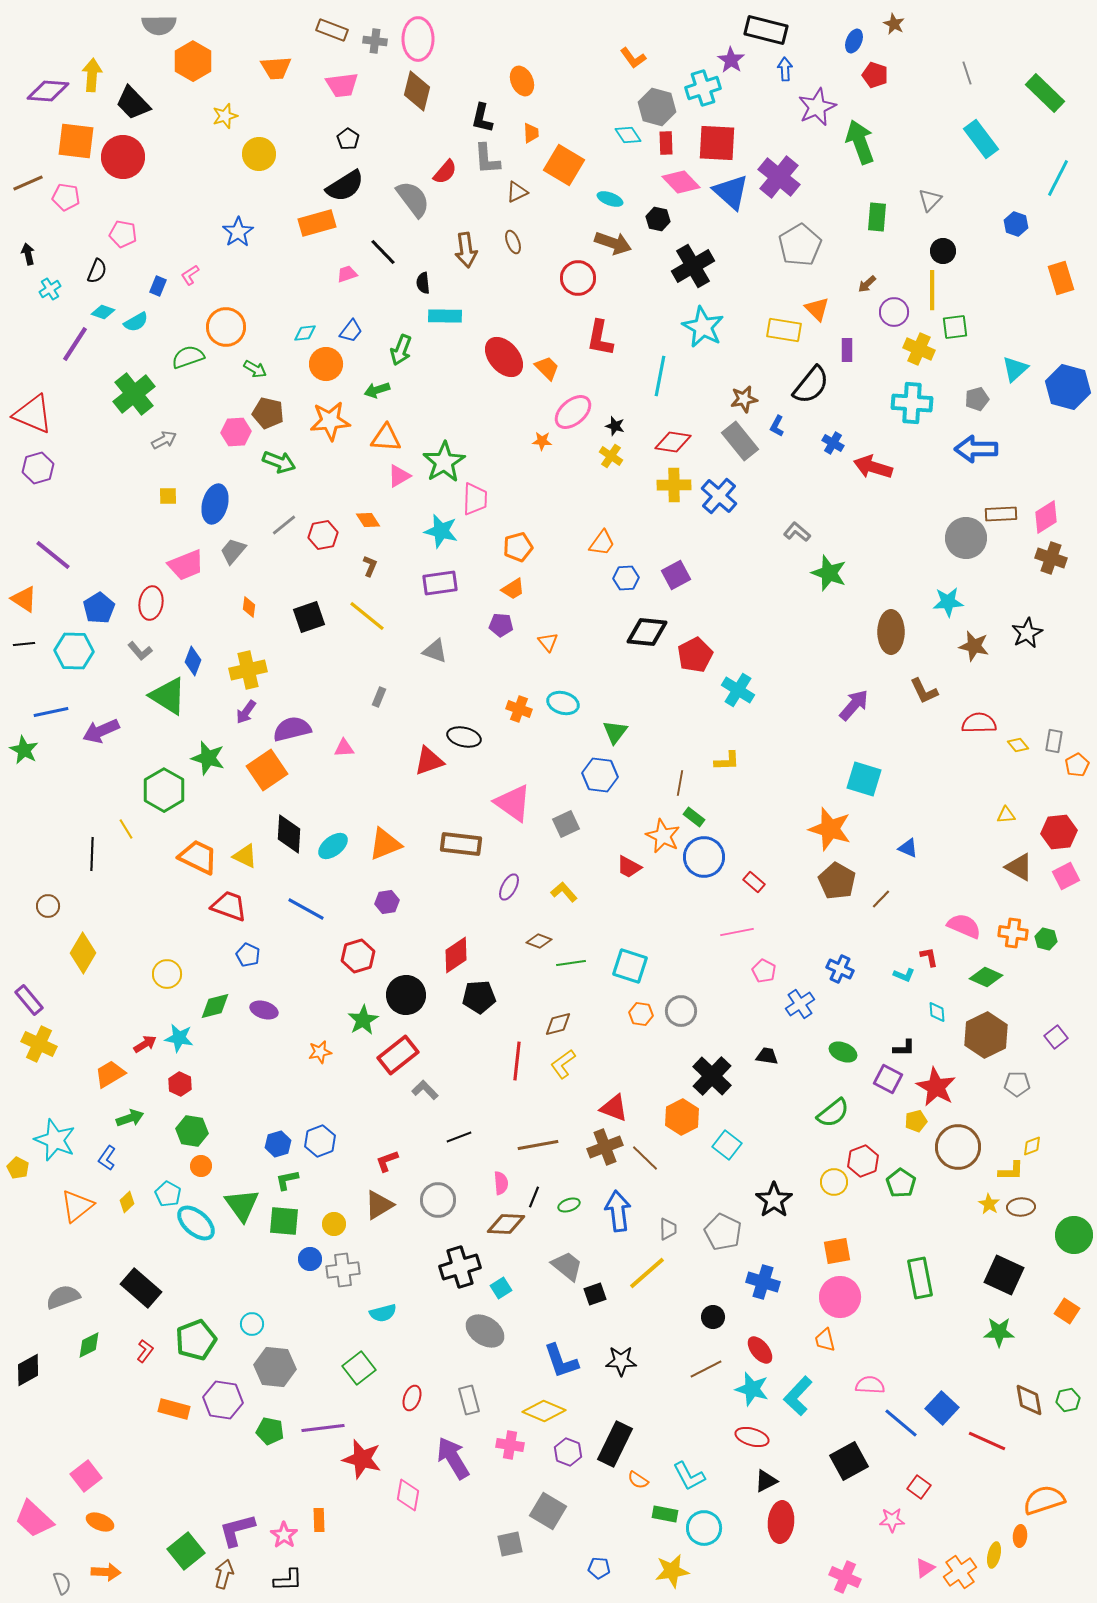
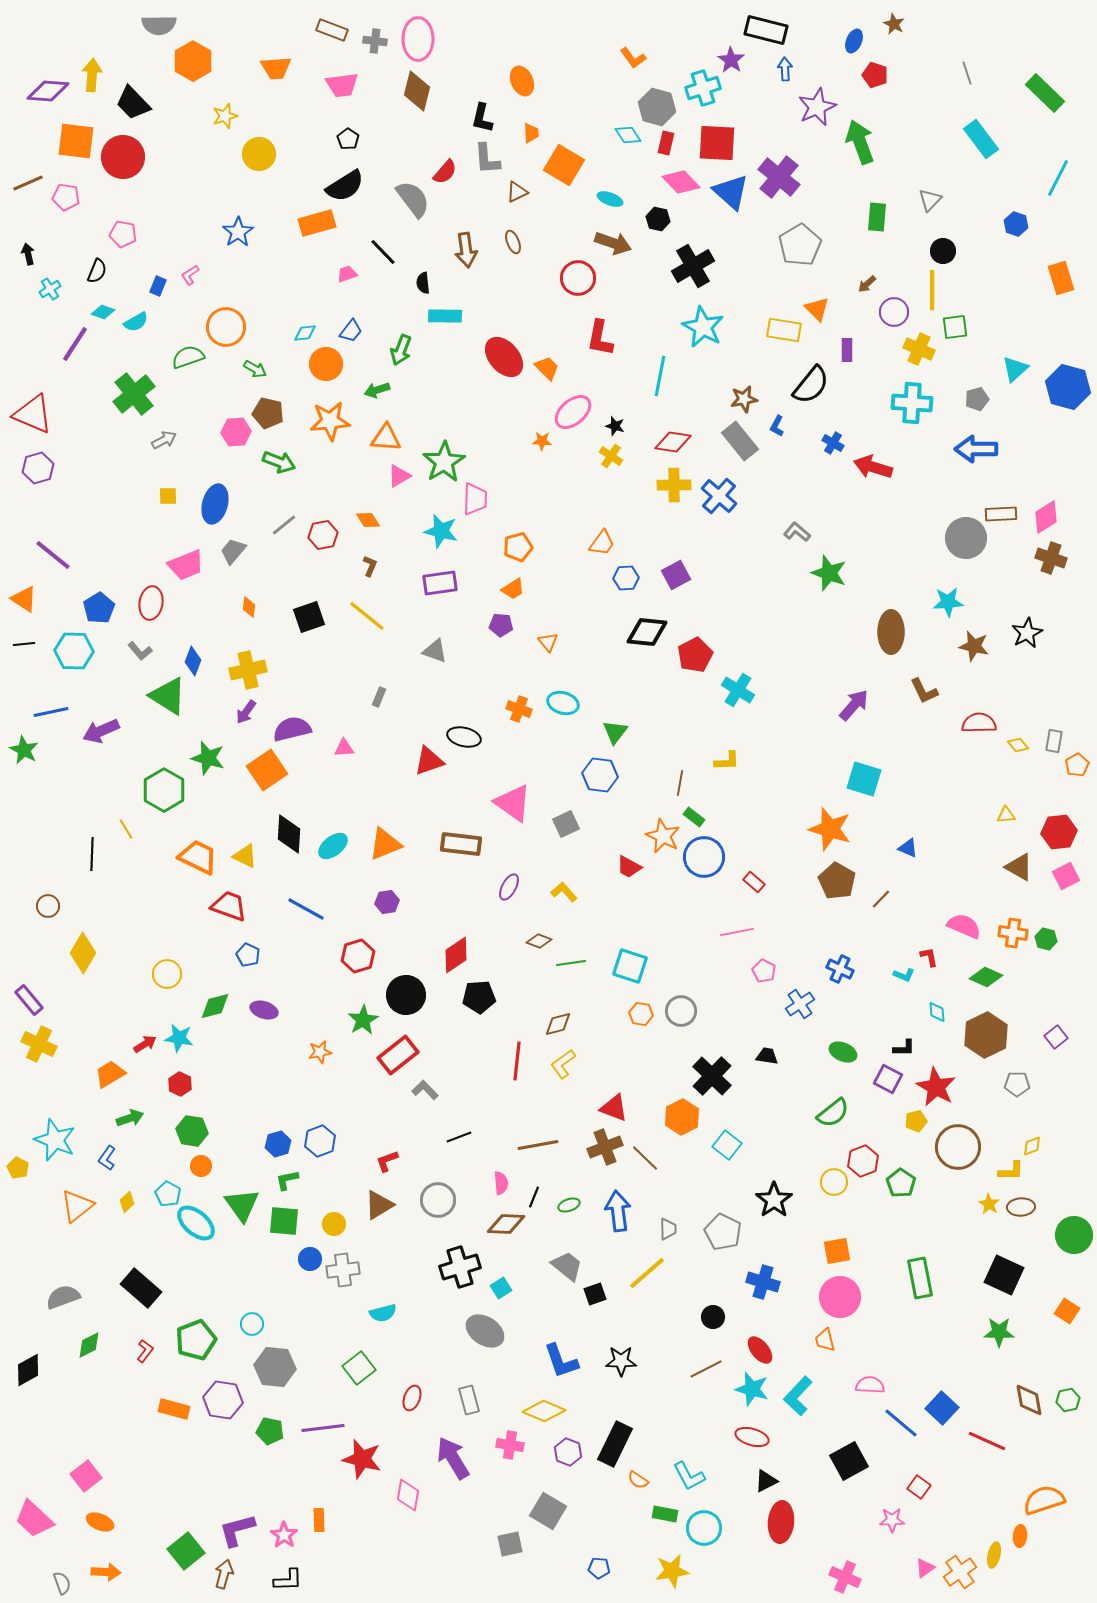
red rectangle at (666, 143): rotated 15 degrees clockwise
